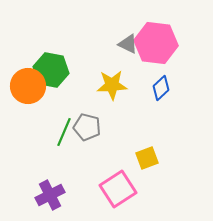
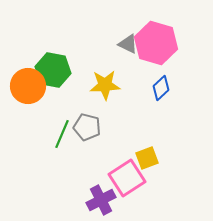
pink hexagon: rotated 9 degrees clockwise
green hexagon: moved 2 px right
yellow star: moved 7 px left
green line: moved 2 px left, 2 px down
pink square: moved 9 px right, 11 px up
purple cross: moved 51 px right, 5 px down
